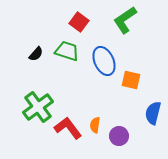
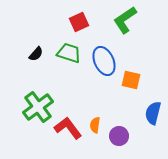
red square: rotated 30 degrees clockwise
green trapezoid: moved 2 px right, 2 px down
